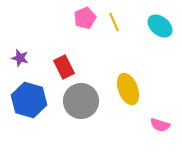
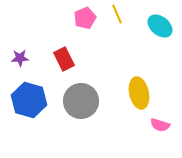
yellow line: moved 3 px right, 8 px up
purple star: rotated 18 degrees counterclockwise
red rectangle: moved 8 px up
yellow ellipse: moved 11 px right, 4 px down; rotated 8 degrees clockwise
